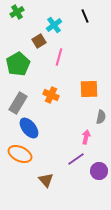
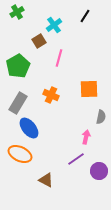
black line: rotated 56 degrees clockwise
pink line: moved 1 px down
green pentagon: moved 2 px down
brown triangle: rotated 21 degrees counterclockwise
